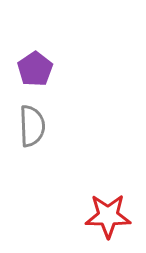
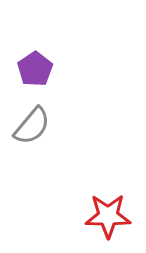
gray semicircle: rotated 42 degrees clockwise
